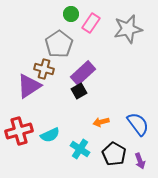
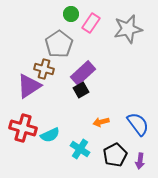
black square: moved 2 px right, 1 px up
red cross: moved 4 px right, 3 px up; rotated 32 degrees clockwise
black pentagon: moved 1 px right, 1 px down; rotated 15 degrees clockwise
purple arrow: rotated 28 degrees clockwise
